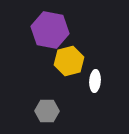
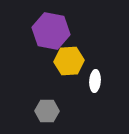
purple hexagon: moved 1 px right, 1 px down
yellow hexagon: rotated 12 degrees clockwise
